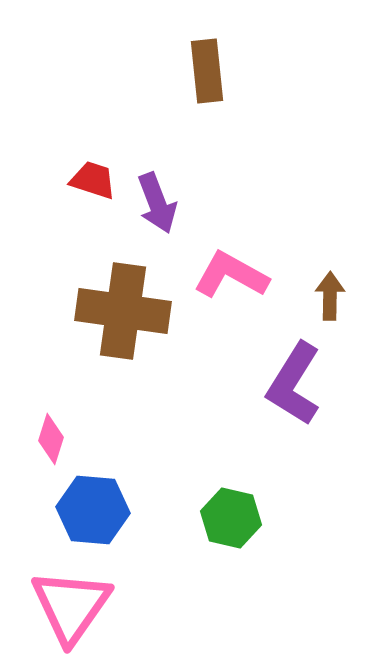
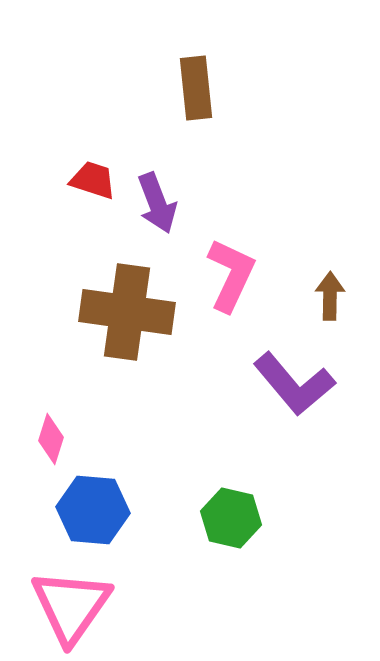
brown rectangle: moved 11 px left, 17 px down
pink L-shape: rotated 86 degrees clockwise
brown cross: moved 4 px right, 1 px down
purple L-shape: rotated 72 degrees counterclockwise
